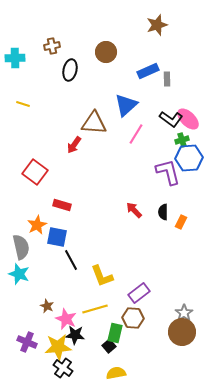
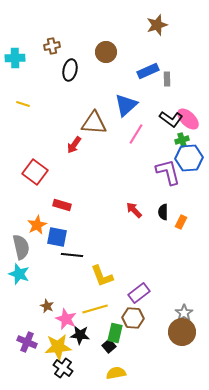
black line at (71, 260): moved 1 px right, 5 px up; rotated 55 degrees counterclockwise
black star at (75, 335): moved 5 px right
